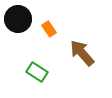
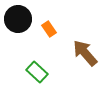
brown arrow: moved 3 px right
green rectangle: rotated 10 degrees clockwise
